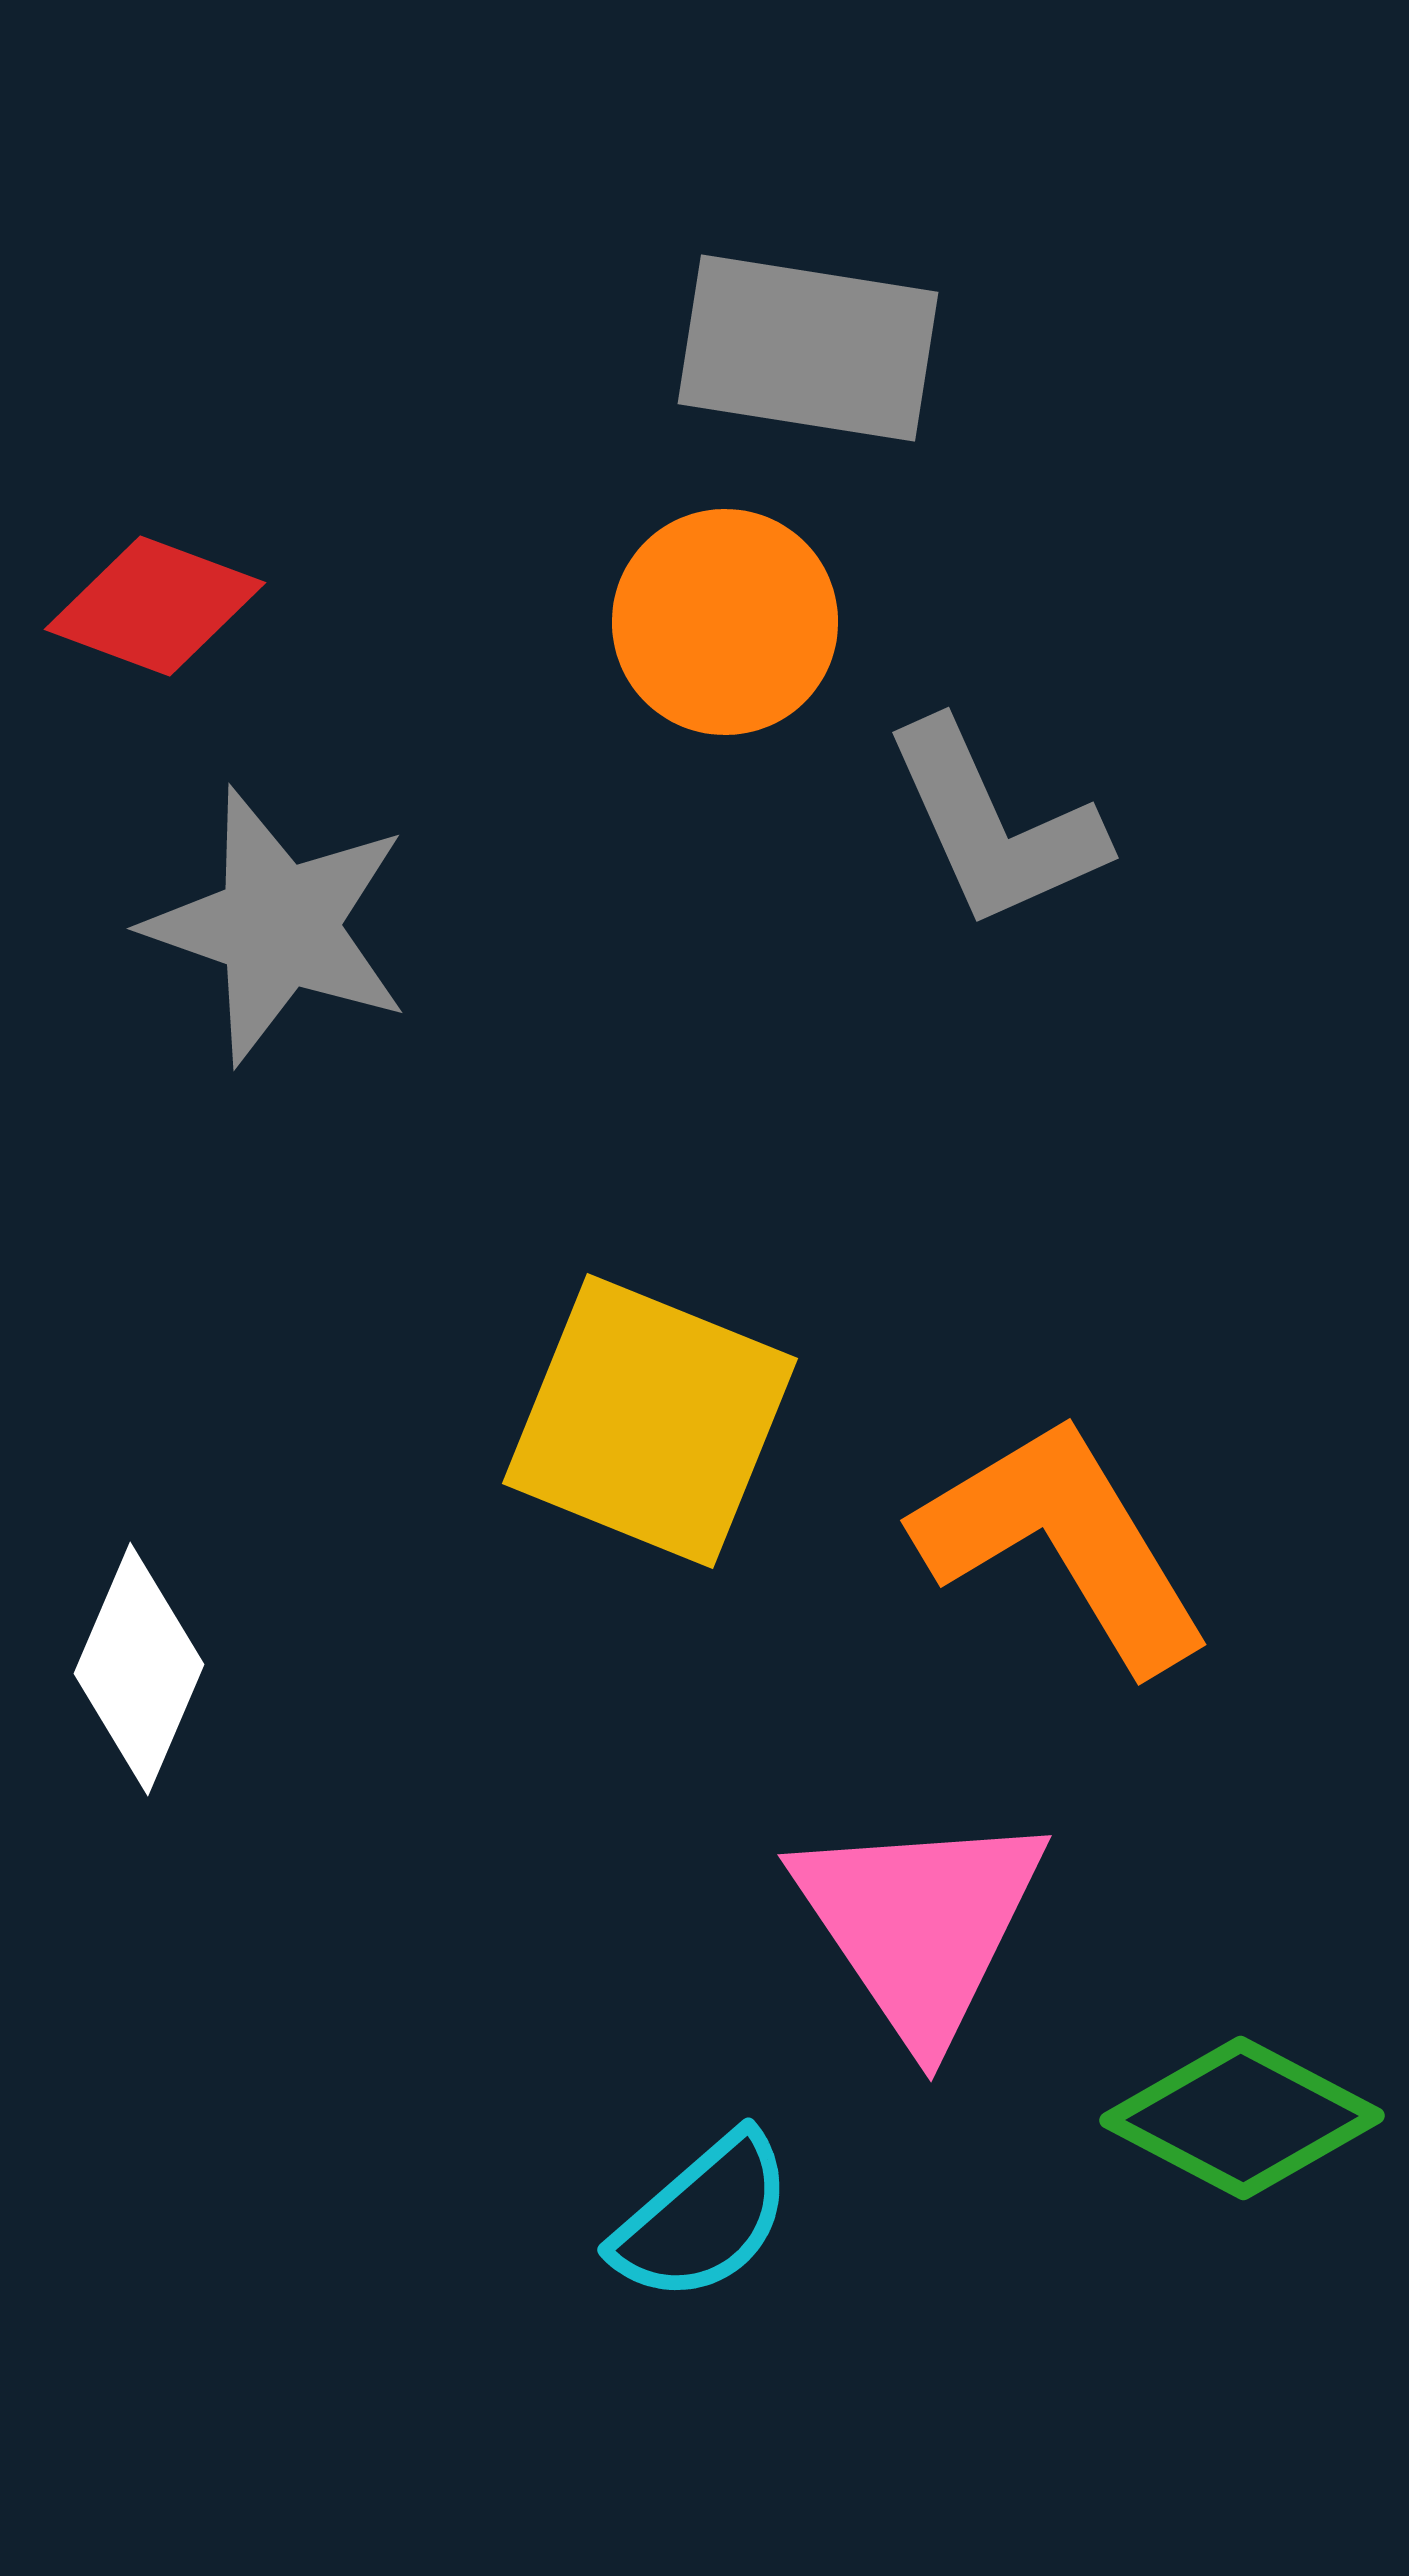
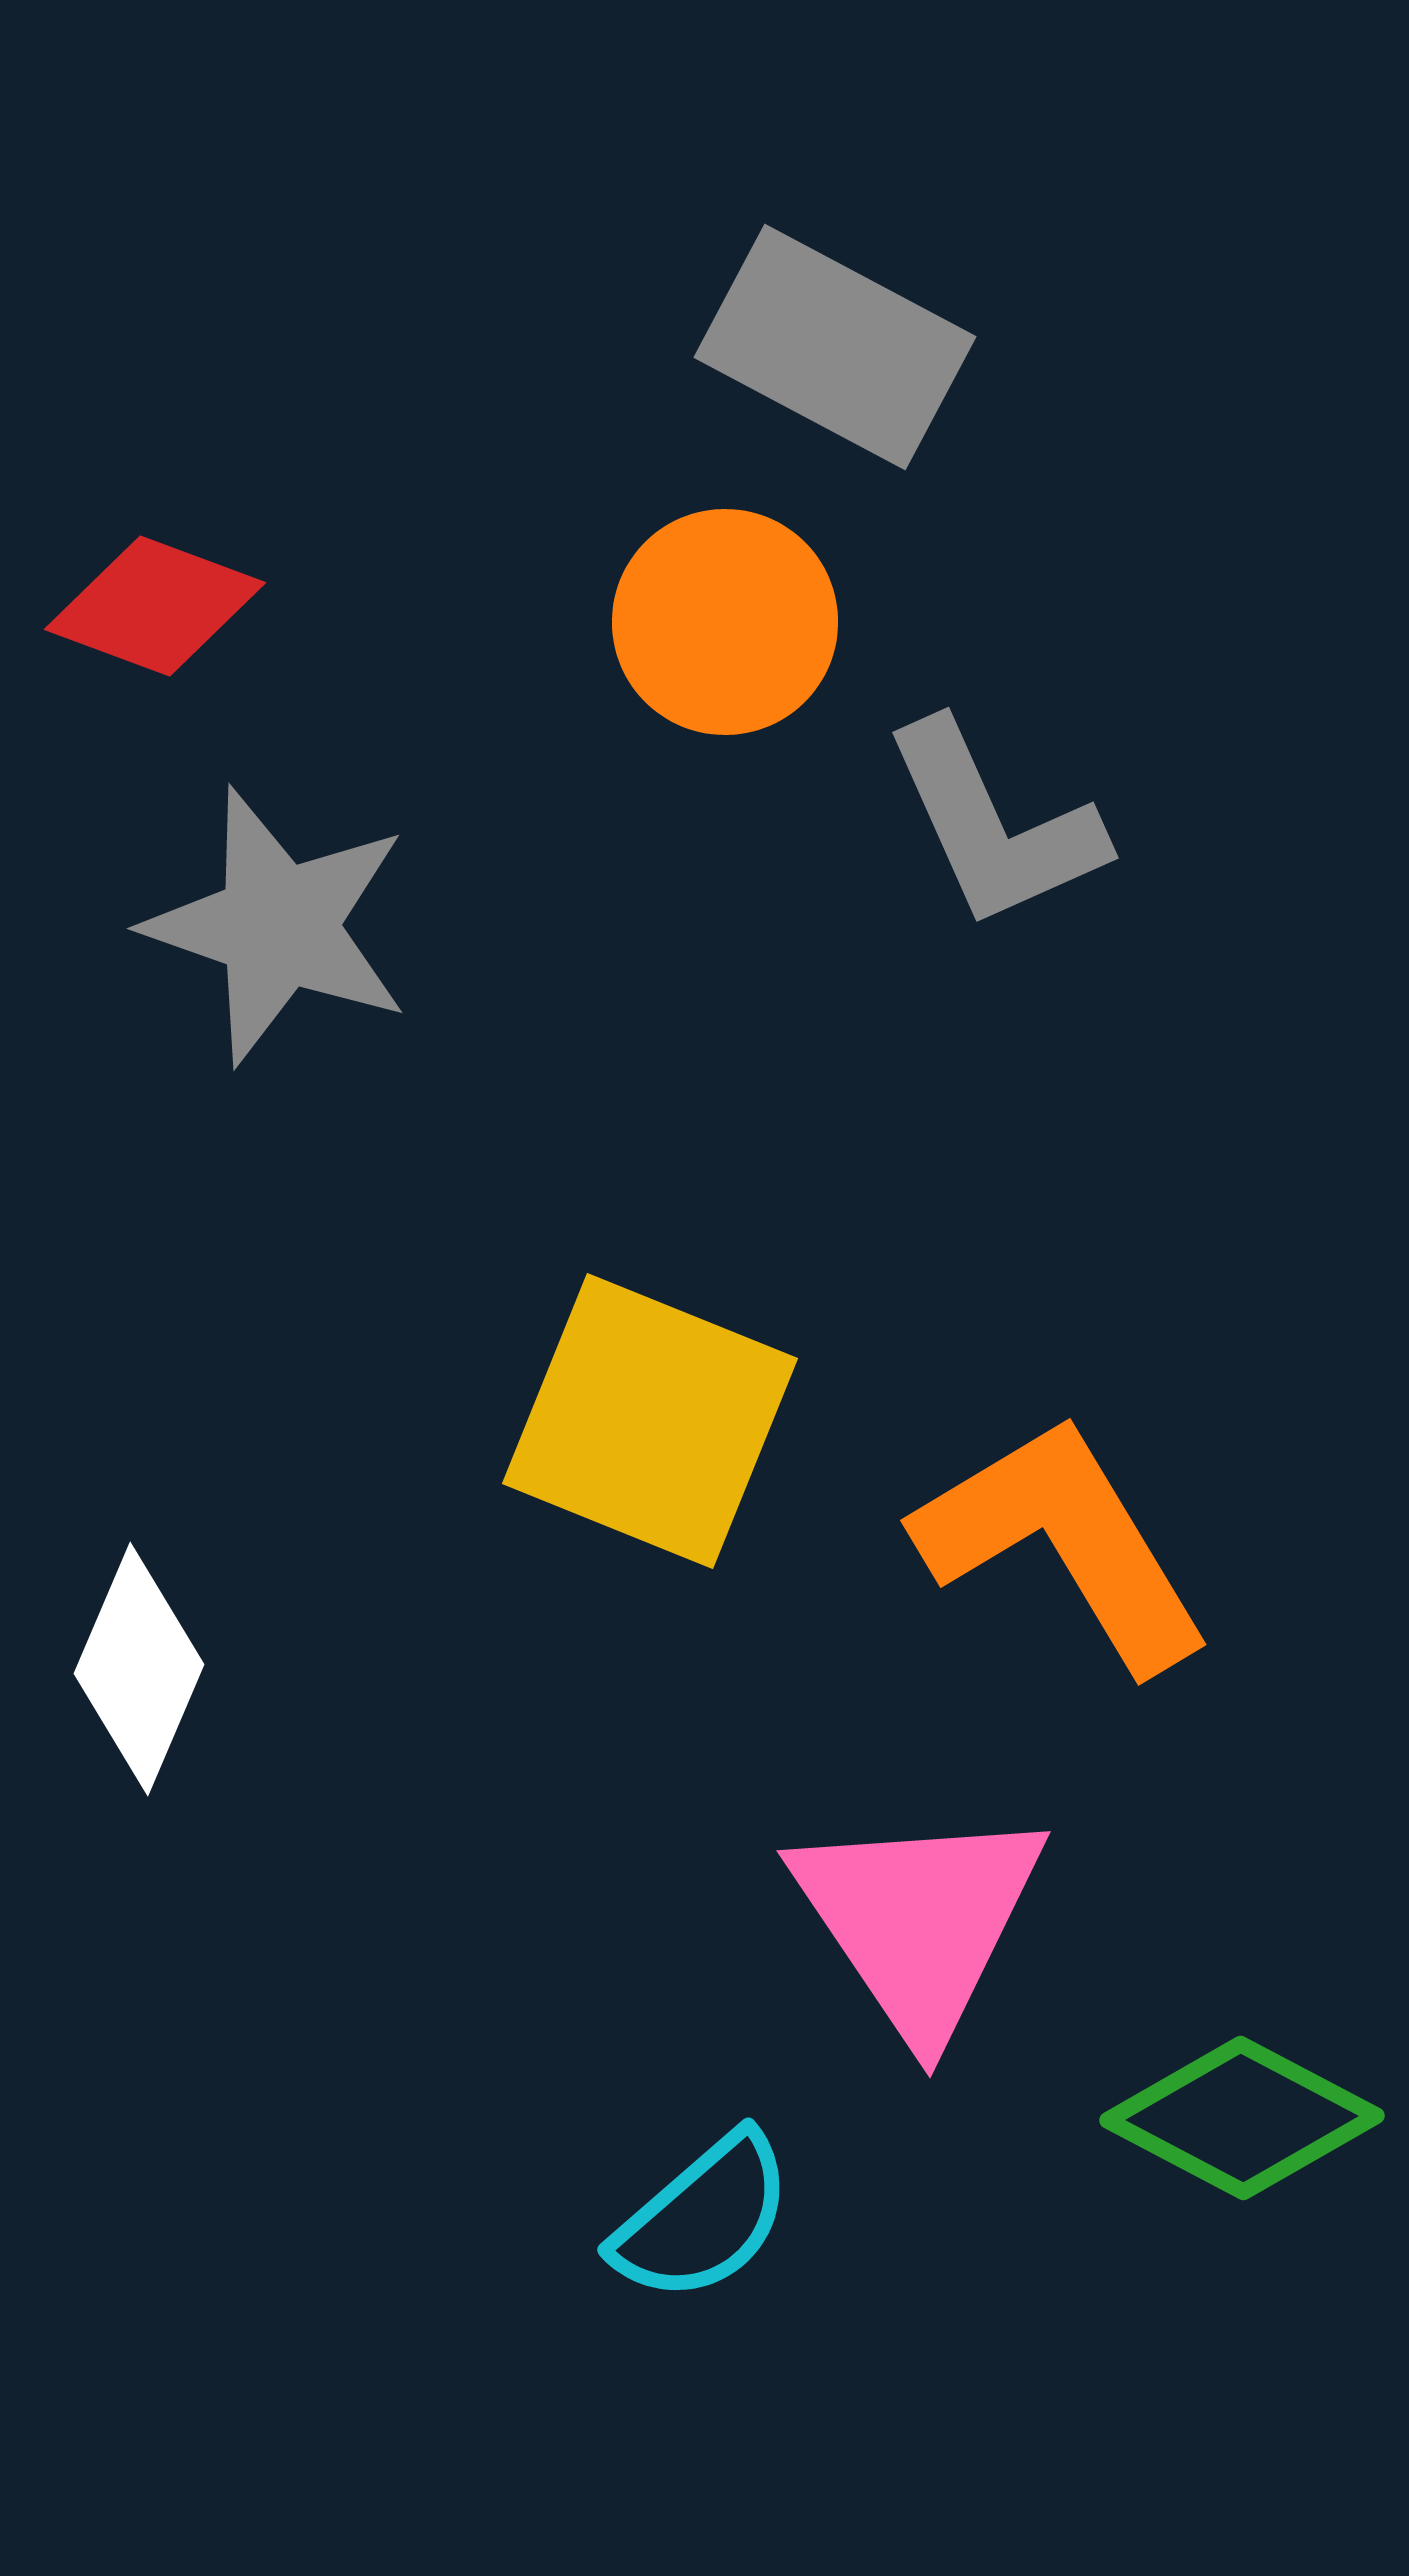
gray rectangle: moved 27 px right, 1 px up; rotated 19 degrees clockwise
pink triangle: moved 1 px left, 4 px up
